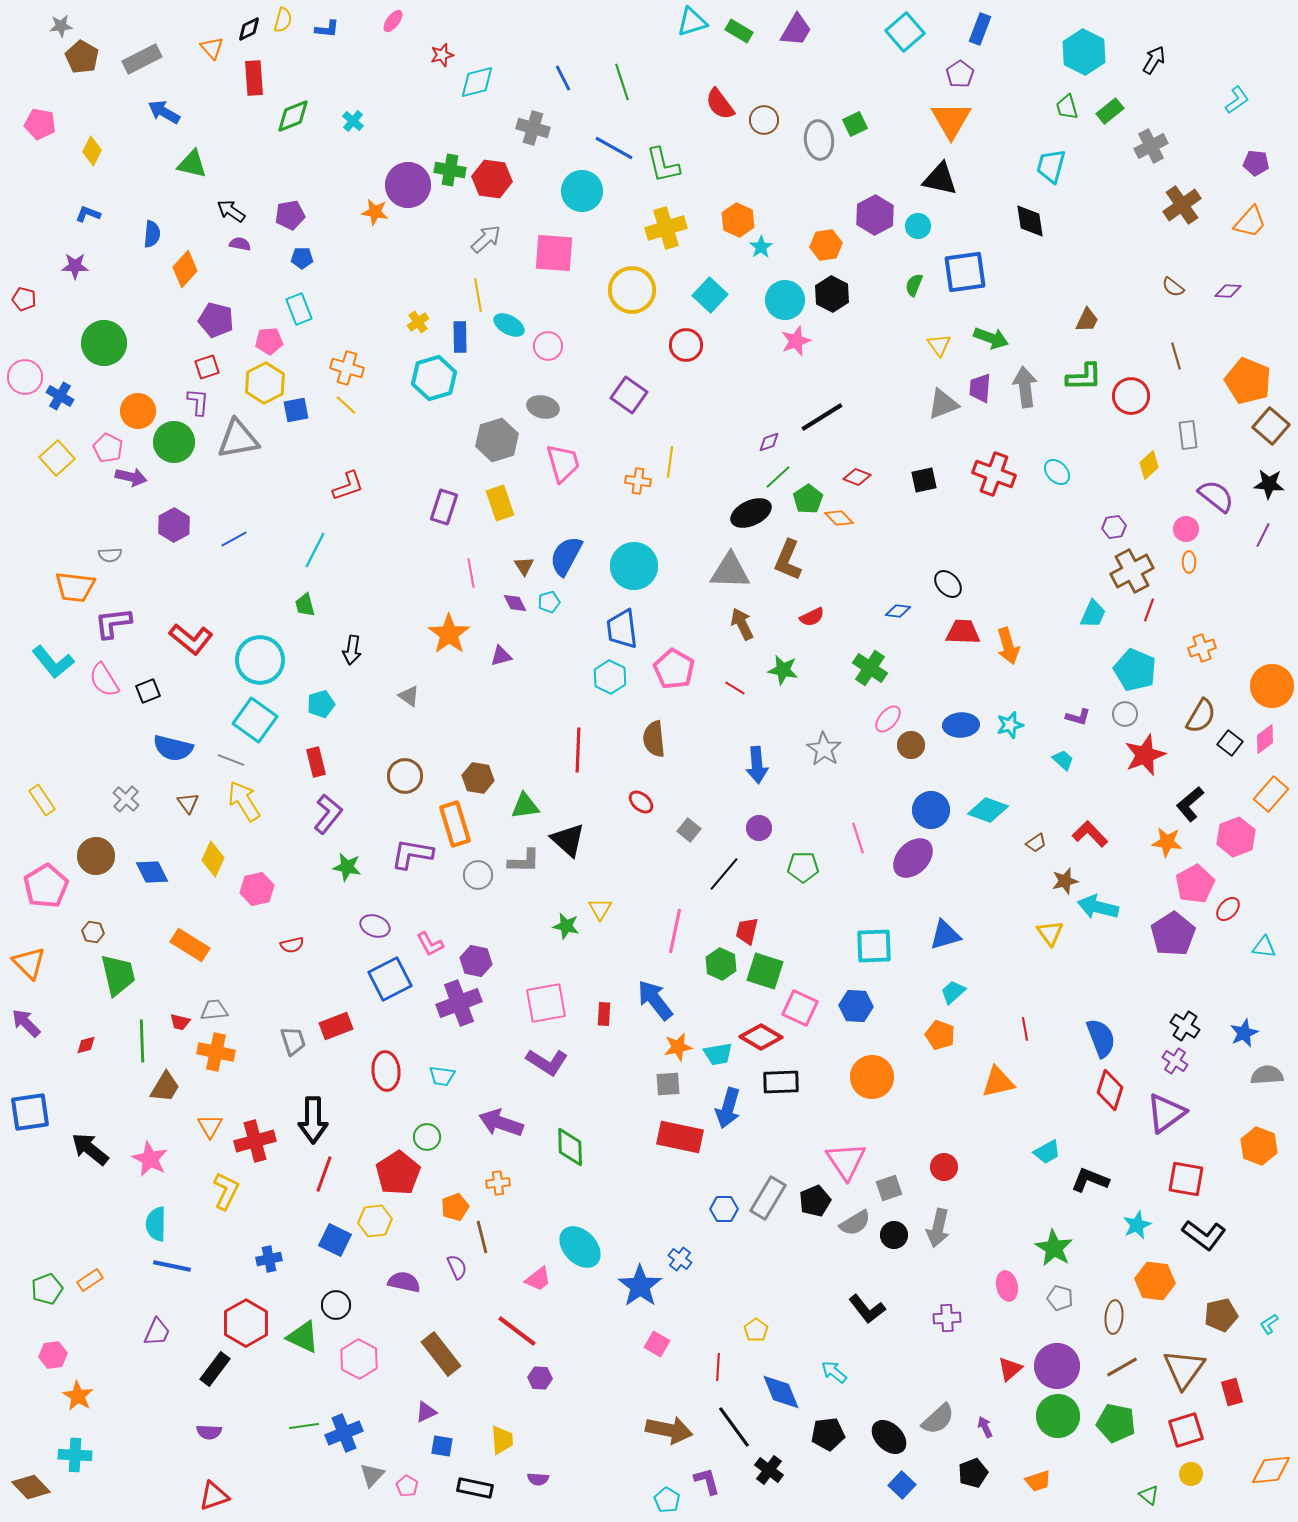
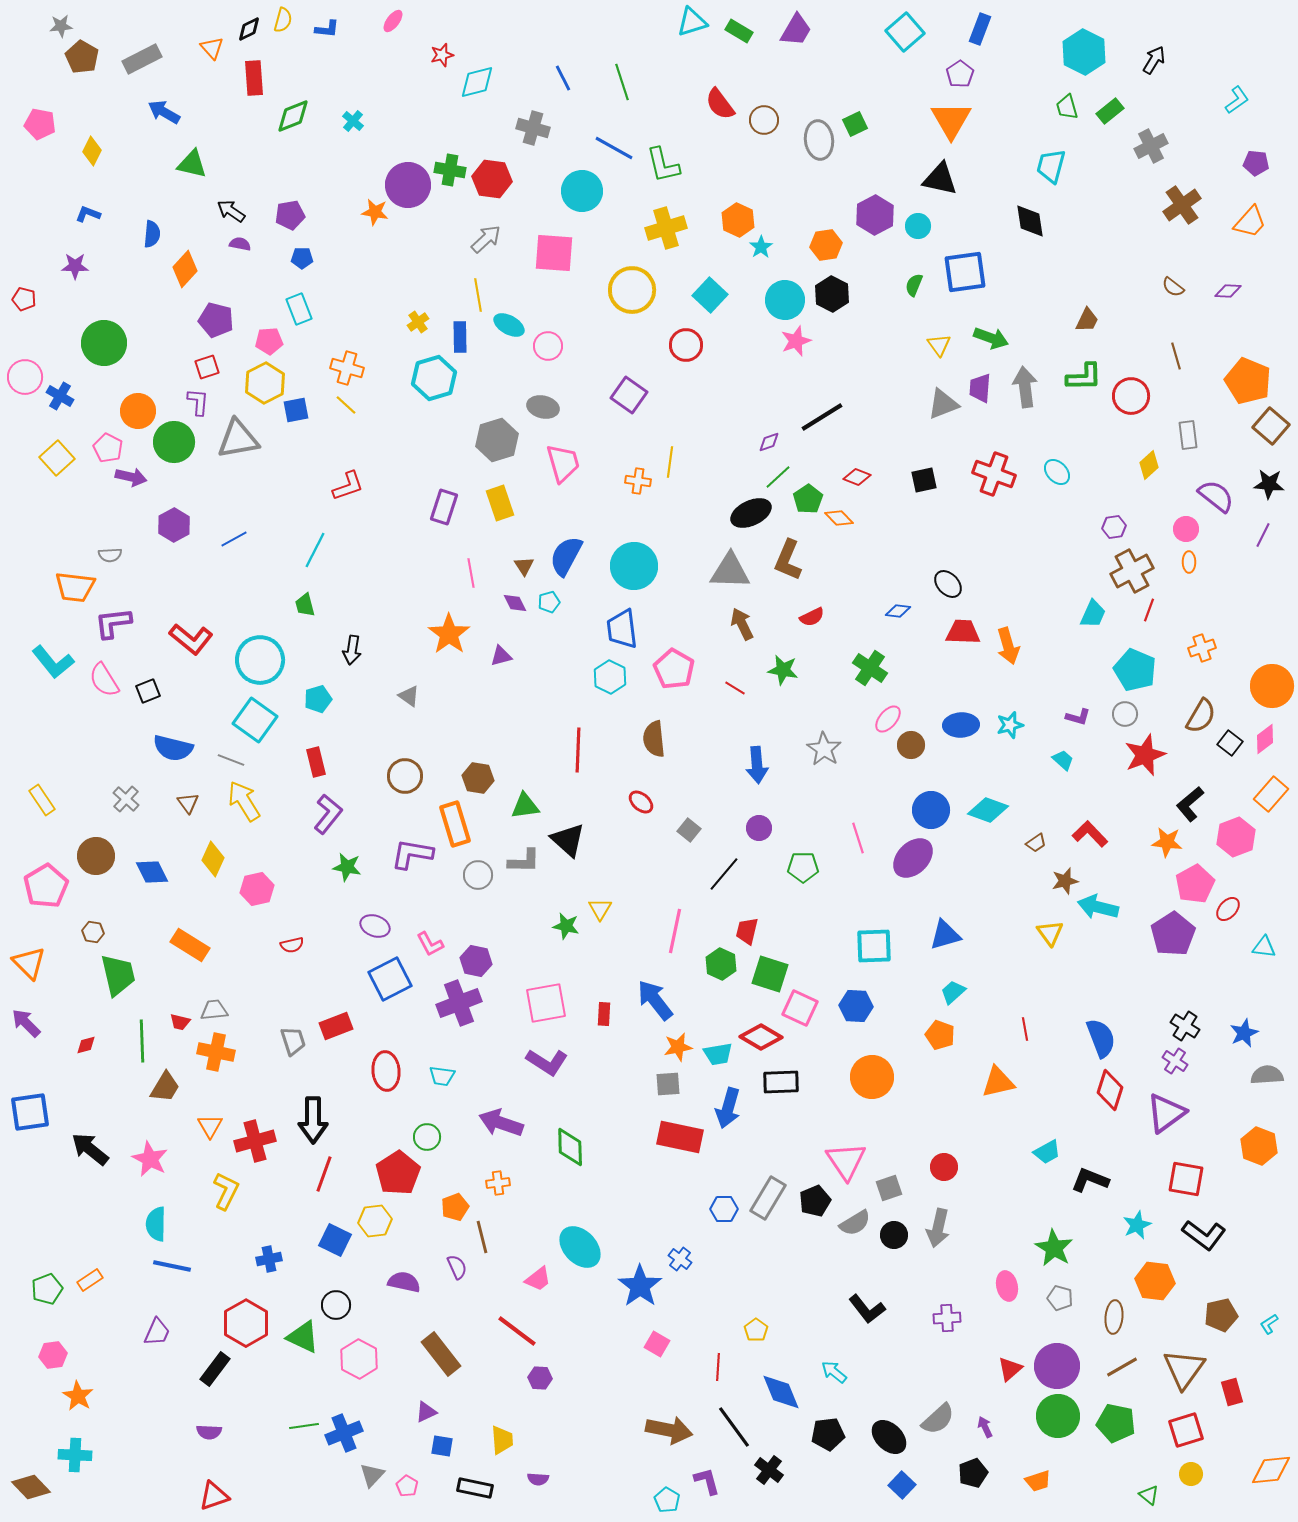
cyan pentagon at (321, 704): moved 3 px left, 5 px up
green square at (765, 971): moved 5 px right, 3 px down
